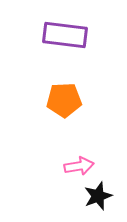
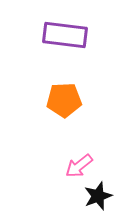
pink arrow: rotated 152 degrees clockwise
